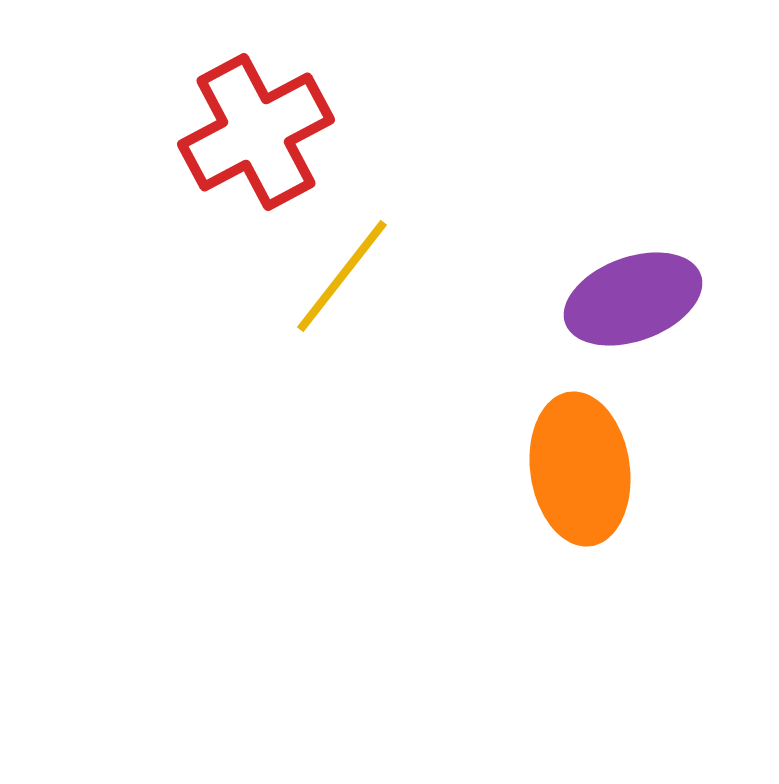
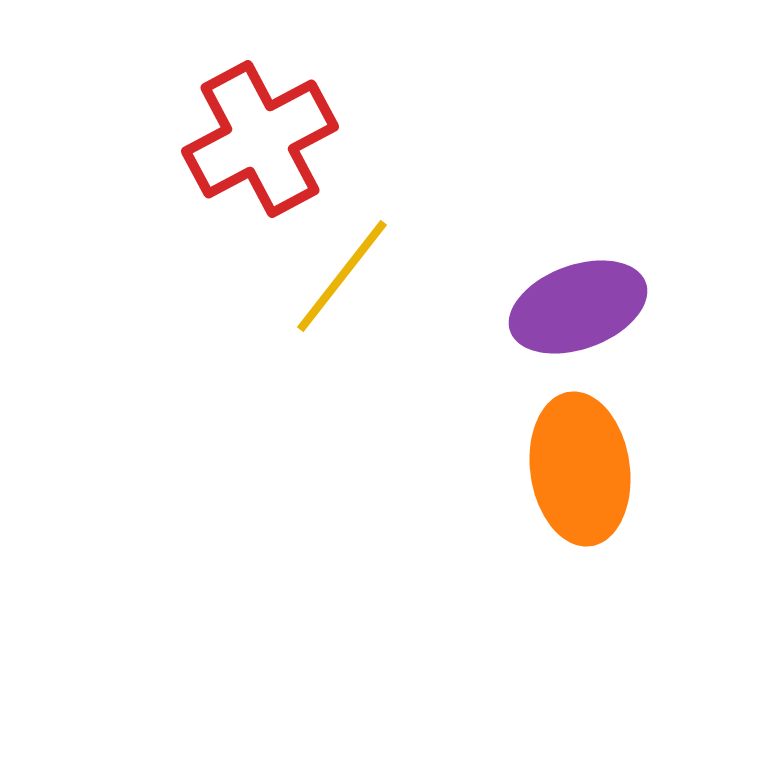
red cross: moved 4 px right, 7 px down
purple ellipse: moved 55 px left, 8 px down
